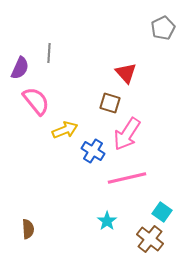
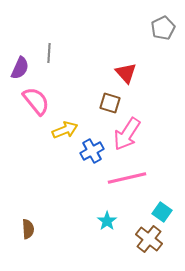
blue cross: moved 1 px left; rotated 30 degrees clockwise
brown cross: moved 1 px left
